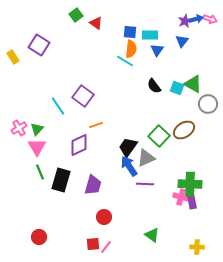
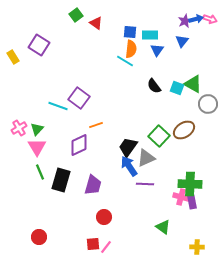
purple square at (83, 96): moved 4 px left, 2 px down
cyan line at (58, 106): rotated 36 degrees counterclockwise
green triangle at (152, 235): moved 11 px right, 8 px up
